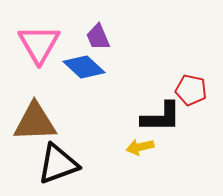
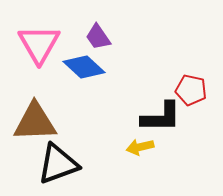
purple trapezoid: rotated 12 degrees counterclockwise
